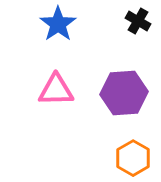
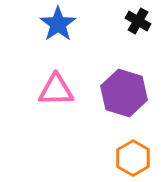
purple hexagon: rotated 21 degrees clockwise
